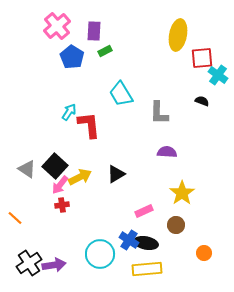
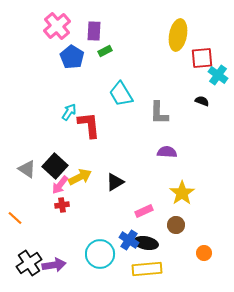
black triangle: moved 1 px left, 8 px down
